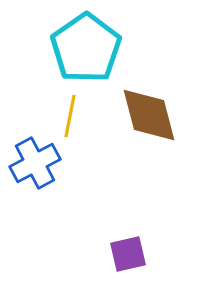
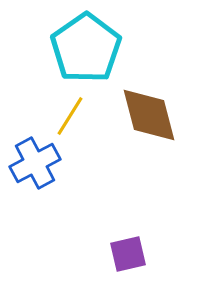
yellow line: rotated 21 degrees clockwise
